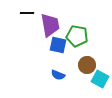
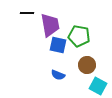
green pentagon: moved 2 px right
cyan square: moved 2 px left, 7 px down
